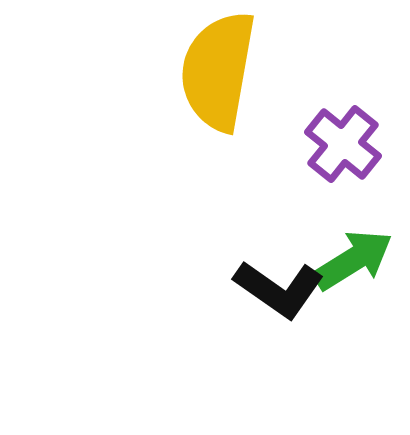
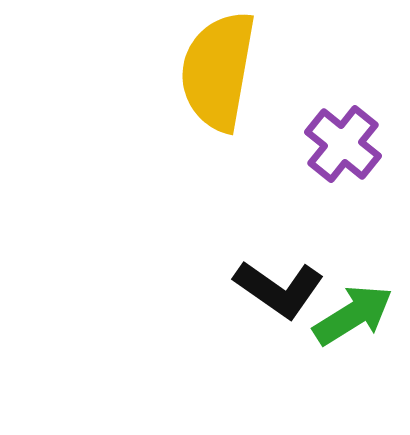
green arrow: moved 55 px down
